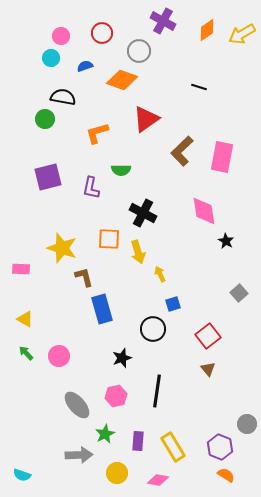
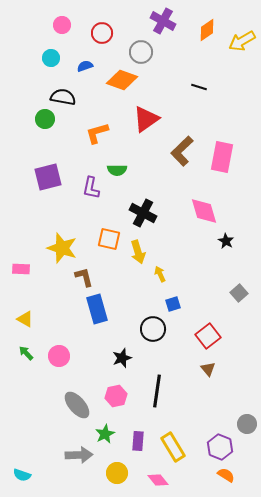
yellow arrow at (242, 34): moved 7 px down
pink circle at (61, 36): moved 1 px right, 11 px up
gray circle at (139, 51): moved 2 px right, 1 px down
green semicircle at (121, 170): moved 4 px left
pink diamond at (204, 211): rotated 8 degrees counterclockwise
orange square at (109, 239): rotated 10 degrees clockwise
blue rectangle at (102, 309): moved 5 px left
pink diamond at (158, 480): rotated 40 degrees clockwise
